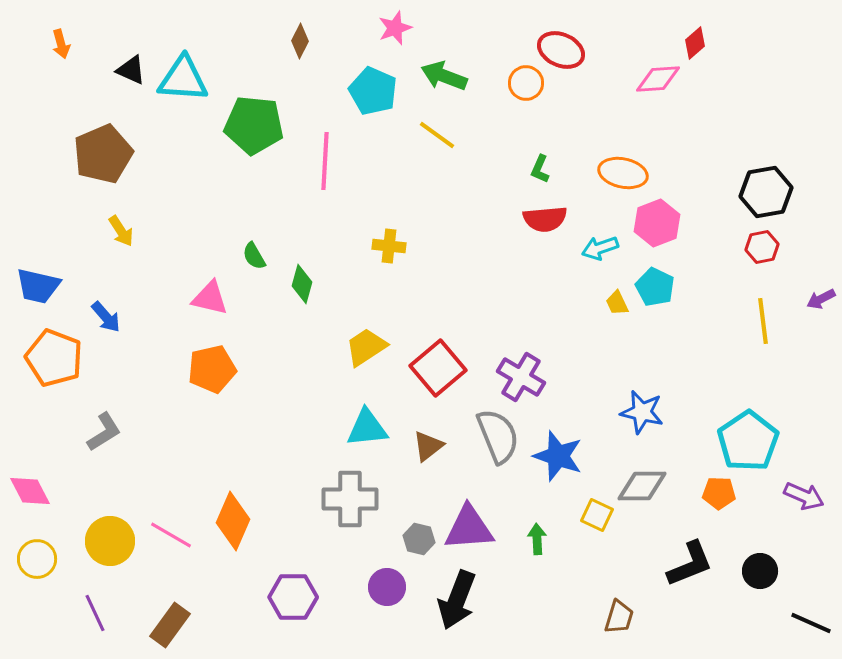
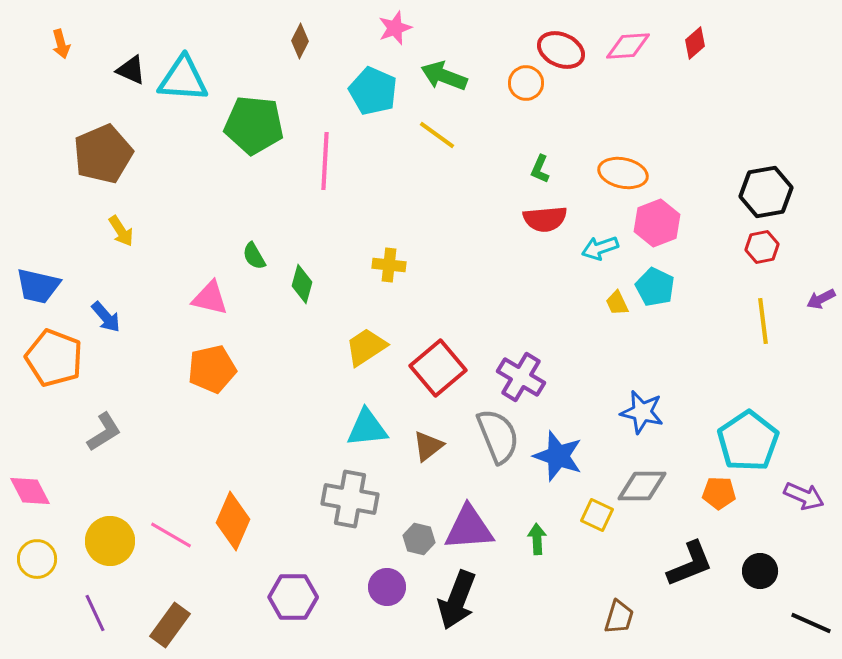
pink diamond at (658, 79): moved 30 px left, 33 px up
yellow cross at (389, 246): moved 19 px down
gray cross at (350, 499): rotated 10 degrees clockwise
